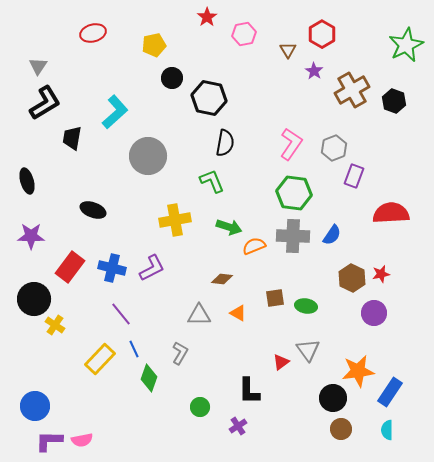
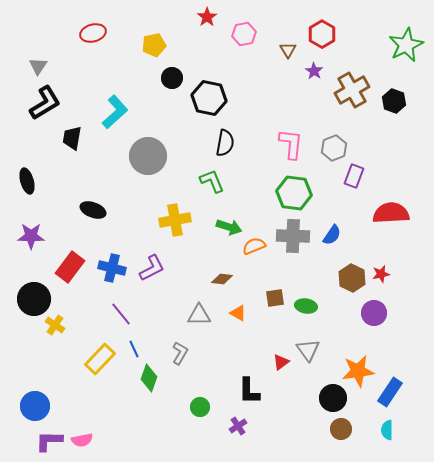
pink L-shape at (291, 144): rotated 28 degrees counterclockwise
